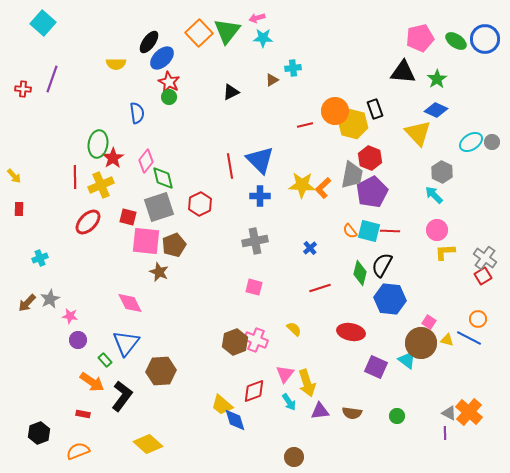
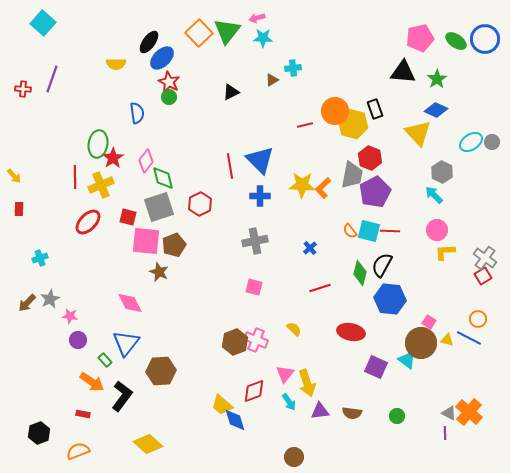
purple pentagon at (372, 192): moved 3 px right
